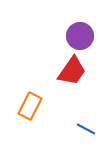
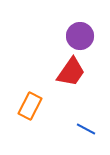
red trapezoid: moved 1 px left, 1 px down
